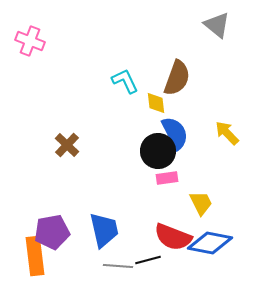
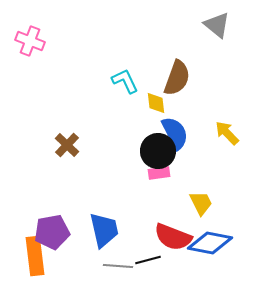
pink rectangle: moved 8 px left, 5 px up
